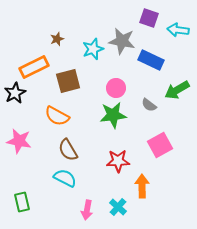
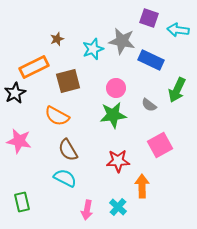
green arrow: rotated 35 degrees counterclockwise
